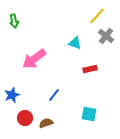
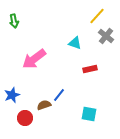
blue line: moved 5 px right
brown semicircle: moved 2 px left, 18 px up
